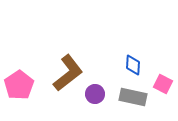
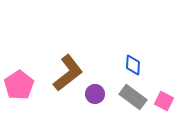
pink square: moved 1 px right, 17 px down
gray rectangle: rotated 24 degrees clockwise
